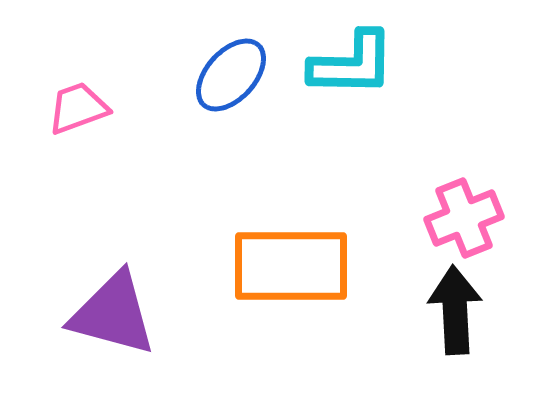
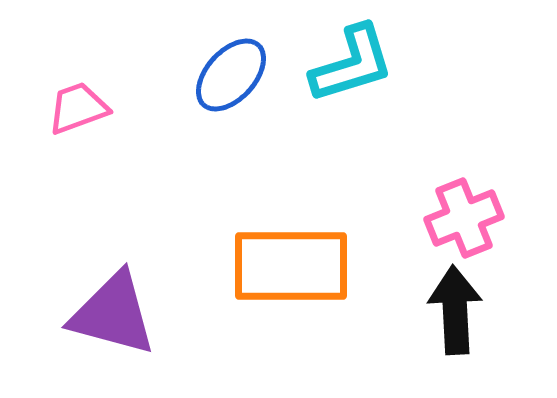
cyan L-shape: rotated 18 degrees counterclockwise
